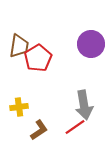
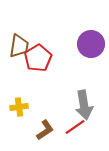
brown L-shape: moved 6 px right
